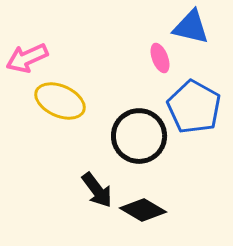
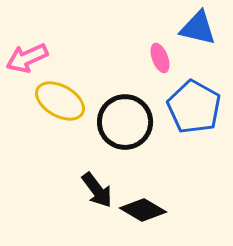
blue triangle: moved 7 px right, 1 px down
yellow ellipse: rotated 6 degrees clockwise
black circle: moved 14 px left, 14 px up
